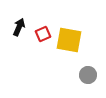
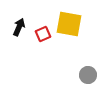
yellow square: moved 16 px up
